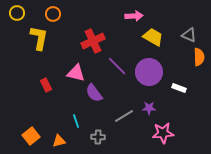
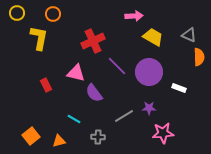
cyan line: moved 2 px left, 2 px up; rotated 40 degrees counterclockwise
